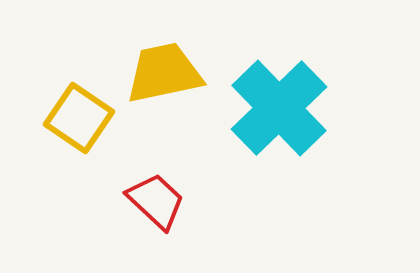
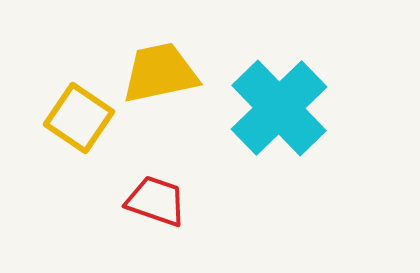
yellow trapezoid: moved 4 px left
red trapezoid: rotated 24 degrees counterclockwise
